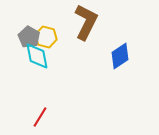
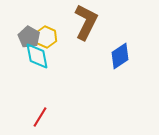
yellow hexagon: rotated 10 degrees clockwise
